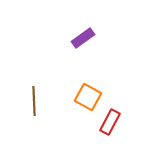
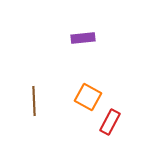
purple rectangle: rotated 30 degrees clockwise
